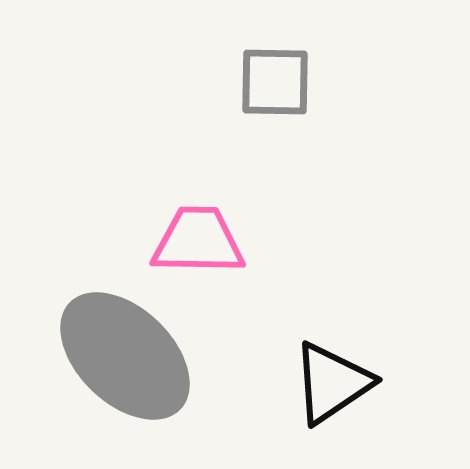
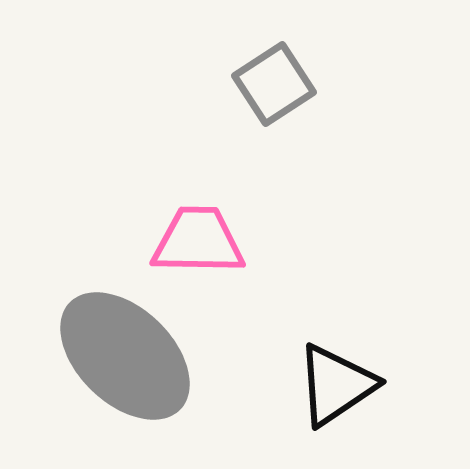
gray square: moved 1 px left, 2 px down; rotated 34 degrees counterclockwise
black triangle: moved 4 px right, 2 px down
